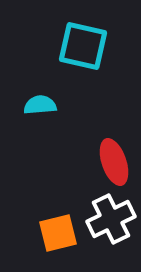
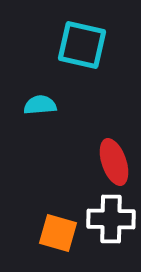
cyan square: moved 1 px left, 1 px up
white cross: rotated 27 degrees clockwise
orange square: rotated 30 degrees clockwise
